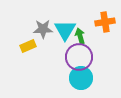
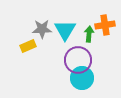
orange cross: moved 3 px down
gray star: moved 1 px left
green arrow: moved 9 px right, 2 px up; rotated 21 degrees clockwise
purple circle: moved 1 px left, 3 px down
cyan circle: moved 1 px right
